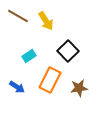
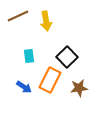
brown line: rotated 55 degrees counterclockwise
yellow arrow: rotated 24 degrees clockwise
black square: moved 1 px left, 6 px down
cyan rectangle: rotated 64 degrees counterclockwise
blue arrow: moved 7 px right
